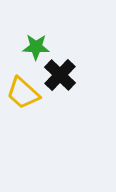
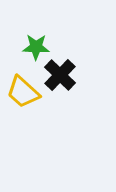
yellow trapezoid: moved 1 px up
